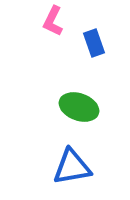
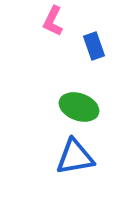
blue rectangle: moved 3 px down
blue triangle: moved 3 px right, 10 px up
